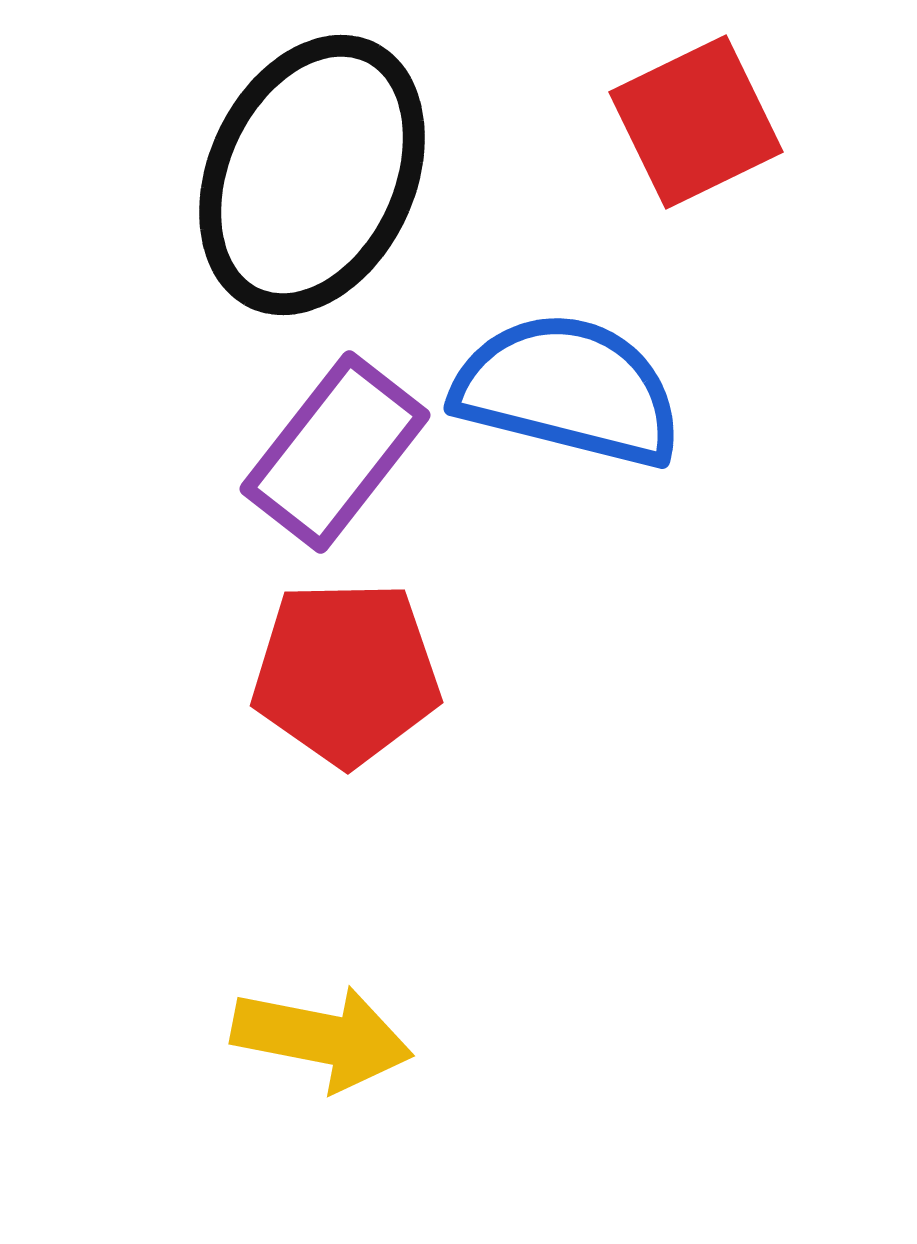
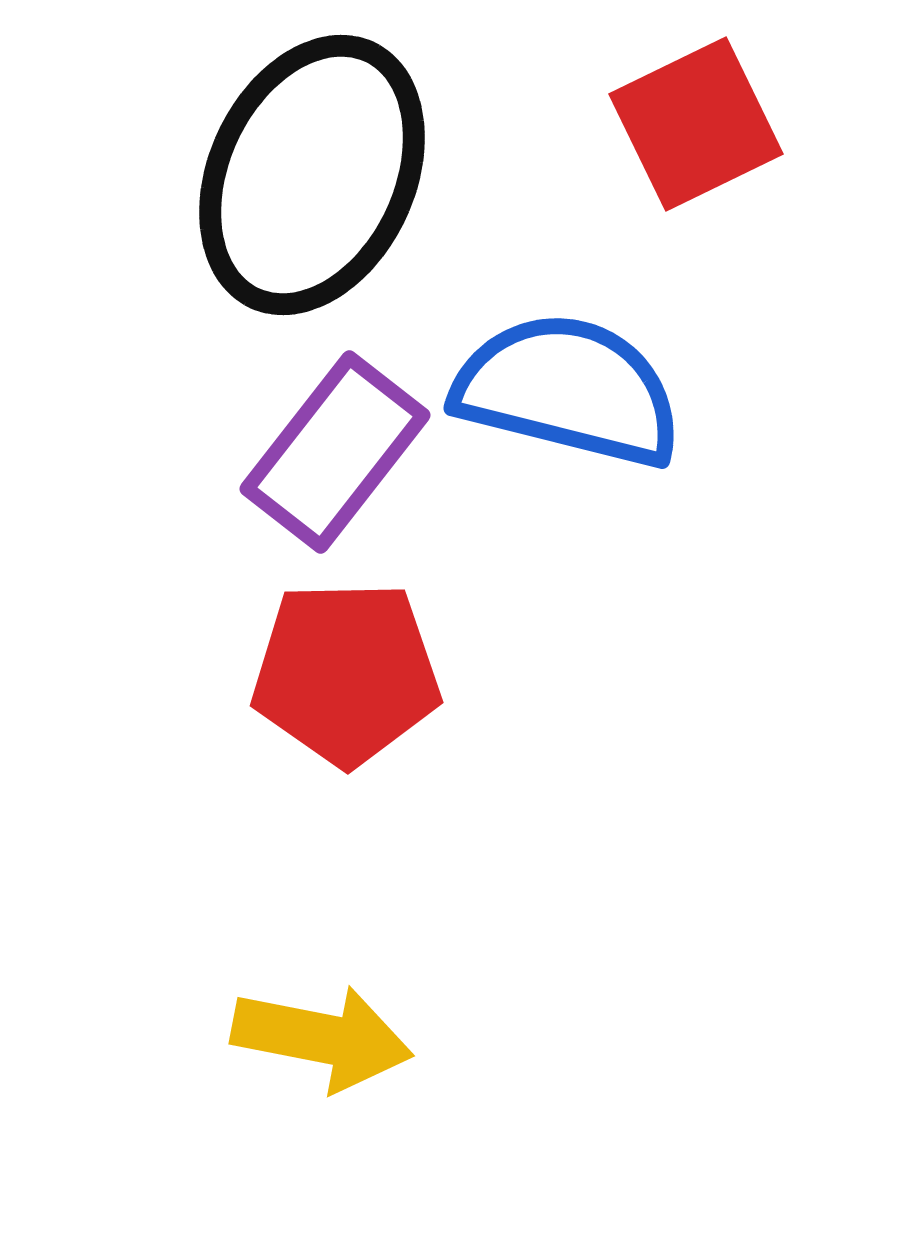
red square: moved 2 px down
